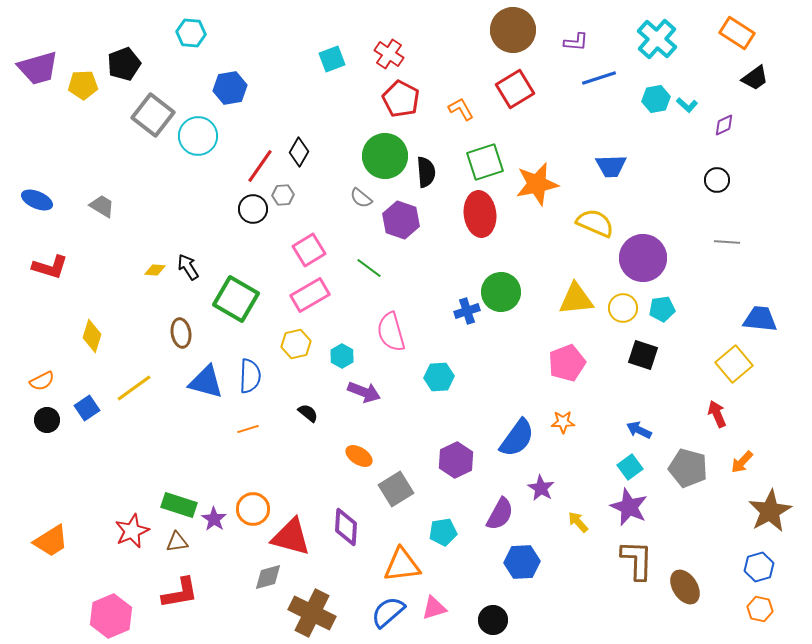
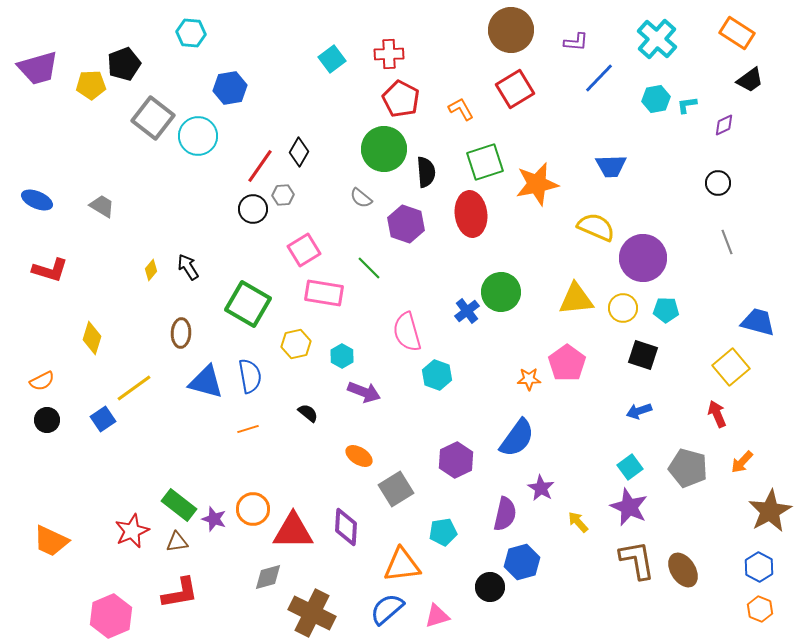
brown circle at (513, 30): moved 2 px left
red cross at (389, 54): rotated 36 degrees counterclockwise
cyan square at (332, 59): rotated 16 degrees counterclockwise
blue line at (599, 78): rotated 28 degrees counterclockwise
black trapezoid at (755, 78): moved 5 px left, 2 px down
yellow pentagon at (83, 85): moved 8 px right
cyan L-shape at (687, 105): rotated 130 degrees clockwise
gray square at (153, 115): moved 3 px down
green circle at (385, 156): moved 1 px left, 7 px up
black circle at (717, 180): moved 1 px right, 3 px down
red ellipse at (480, 214): moved 9 px left
purple hexagon at (401, 220): moved 5 px right, 4 px down
yellow semicircle at (595, 223): moved 1 px right, 4 px down
gray line at (727, 242): rotated 65 degrees clockwise
pink square at (309, 250): moved 5 px left
red L-shape at (50, 267): moved 3 px down
green line at (369, 268): rotated 8 degrees clockwise
yellow diamond at (155, 270): moved 4 px left; rotated 55 degrees counterclockwise
pink rectangle at (310, 295): moved 14 px right, 2 px up; rotated 39 degrees clockwise
green square at (236, 299): moved 12 px right, 5 px down
cyan pentagon at (662, 309): moved 4 px right, 1 px down; rotated 10 degrees clockwise
blue cross at (467, 311): rotated 20 degrees counterclockwise
blue trapezoid at (760, 319): moved 2 px left, 3 px down; rotated 9 degrees clockwise
pink semicircle at (391, 332): moved 16 px right
brown ellipse at (181, 333): rotated 12 degrees clockwise
yellow diamond at (92, 336): moved 2 px down
pink pentagon at (567, 363): rotated 15 degrees counterclockwise
yellow square at (734, 364): moved 3 px left, 3 px down
blue semicircle at (250, 376): rotated 12 degrees counterclockwise
cyan hexagon at (439, 377): moved 2 px left, 2 px up; rotated 24 degrees clockwise
blue square at (87, 408): moved 16 px right, 11 px down
orange star at (563, 422): moved 34 px left, 43 px up
blue arrow at (639, 430): moved 19 px up; rotated 45 degrees counterclockwise
green rectangle at (179, 505): rotated 20 degrees clockwise
purple semicircle at (500, 514): moved 5 px right; rotated 16 degrees counterclockwise
purple star at (214, 519): rotated 15 degrees counterclockwise
red triangle at (291, 537): moved 2 px right, 6 px up; rotated 15 degrees counterclockwise
orange trapezoid at (51, 541): rotated 57 degrees clockwise
brown L-shape at (637, 560): rotated 12 degrees counterclockwise
blue hexagon at (522, 562): rotated 12 degrees counterclockwise
blue hexagon at (759, 567): rotated 16 degrees counterclockwise
brown ellipse at (685, 587): moved 2 px left, 17 px up
pink triangle at (434, 608): moved 3 px right, 8 px down
orange hexagon at (760, 609): rotated 10 degrees clockwise
blue semicircle at (388, 612): moved 1 px left, 3 px up
black circle at (493, 620): moved 3 px left, 33 px up
